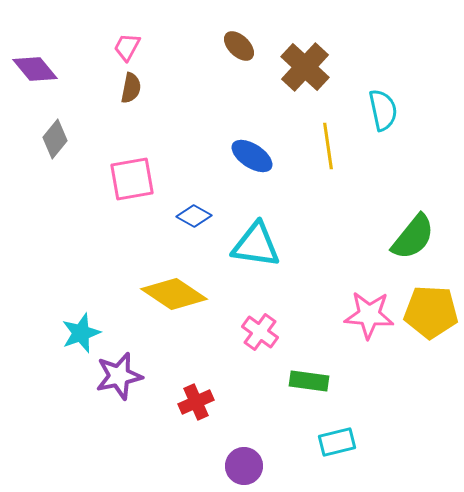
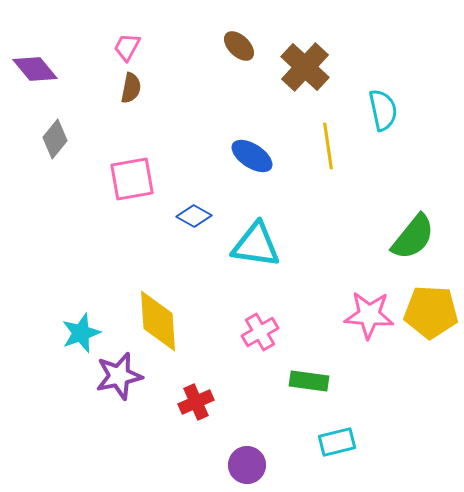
yellow diamond: moved 16 px left, 27 px down; rotated 52 degrees clockwise
pink cross: rotated 24 degrees clockwise
purple circle: moved 3 px right, 1 px up
